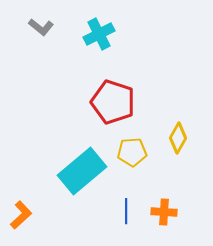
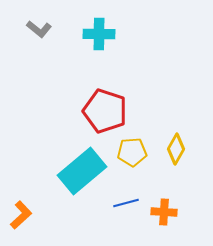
gray L-shape: moved 2 px left, 2 px down
cyan cross: rotated 28 degrees clockwise
red pentagon: moved 8 px left, 9 px down
yellow diamond: moved 2 px left, 11 px down
blue line: moved 8 px up; rotated 75 degrees clockwise
